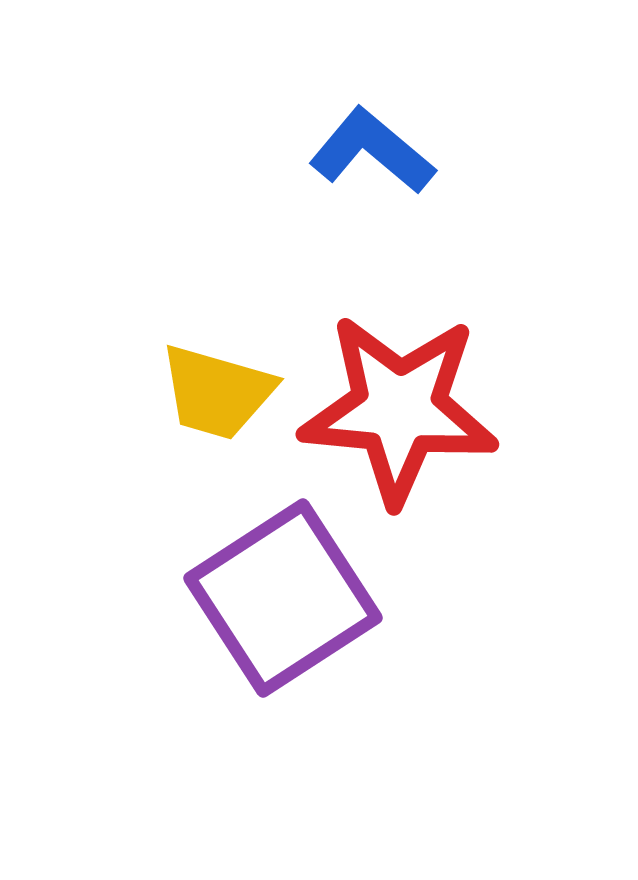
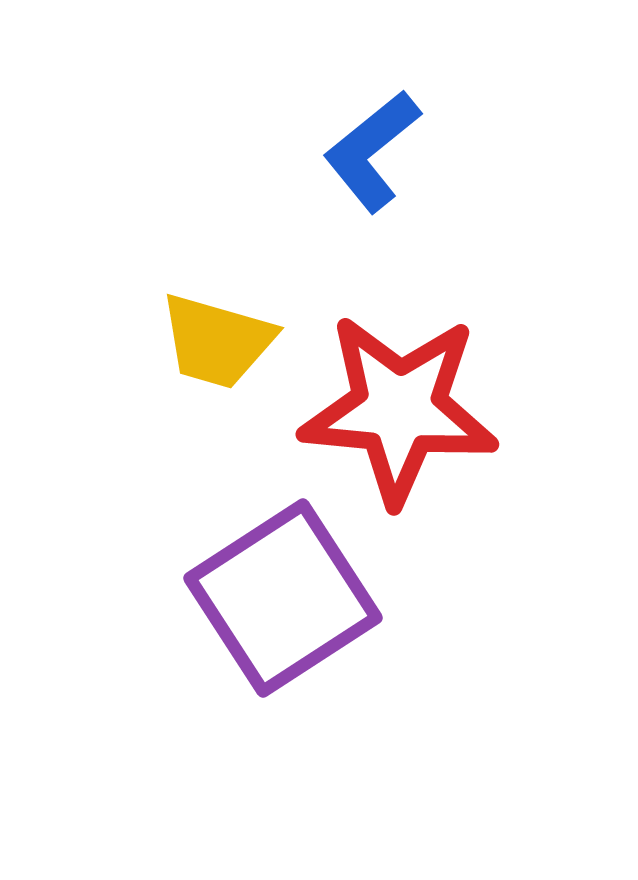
blue L-shape: rotated 79 degrees counterclockwise
yellow trapezoid: moved 51 px up
